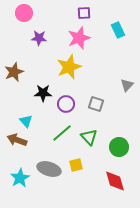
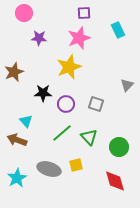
cyan star: moved 3 px left
